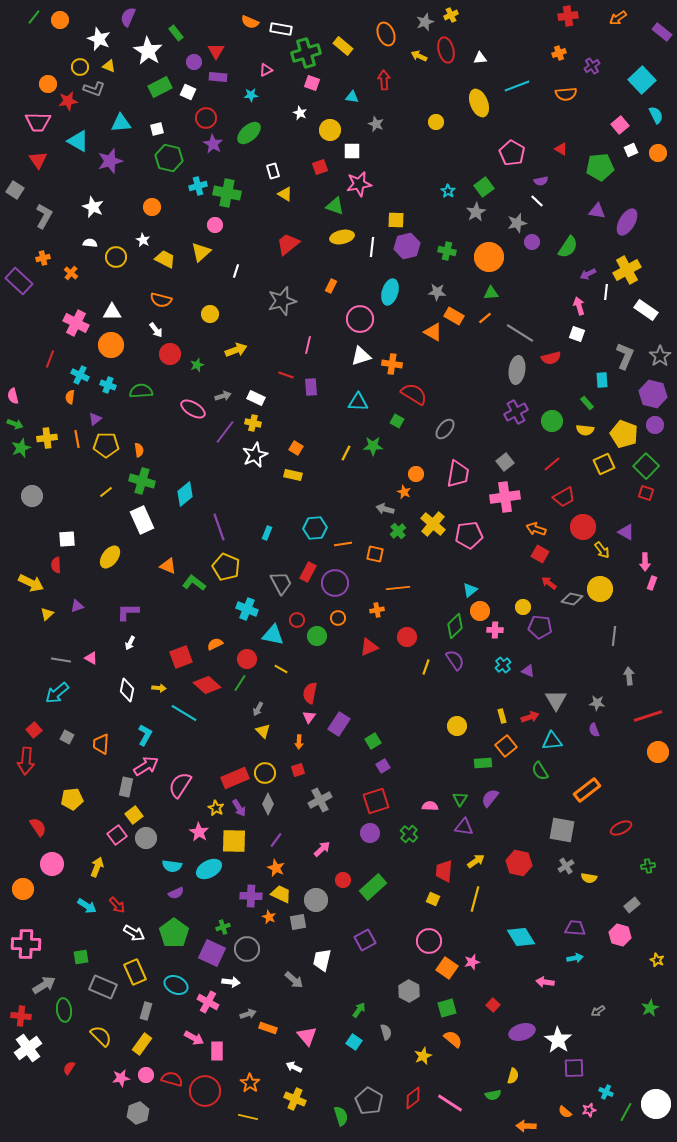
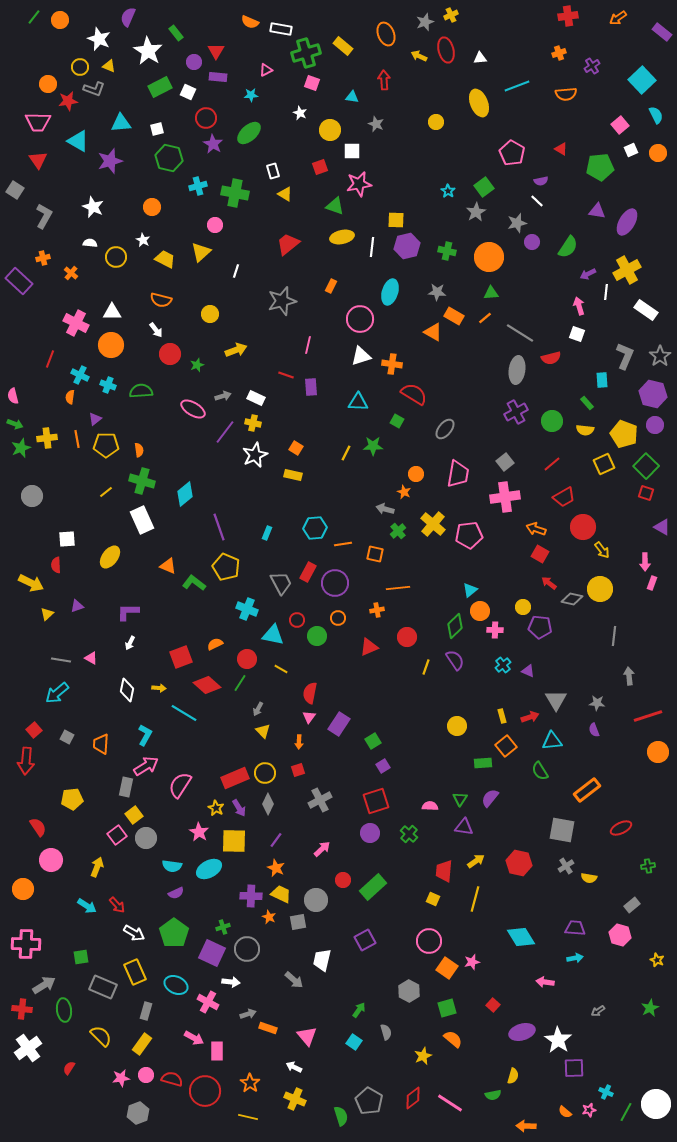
green cross at (227, 193): moved 8 px right
purple triangle at (626, 532): moved 36 px right, 5 px up
pink circle at (52, 864): moved 1 px left, 4 px up
red cross at (21, 1016): moved 1 px right, 7 px up
